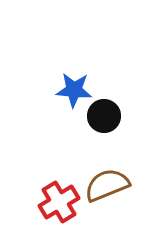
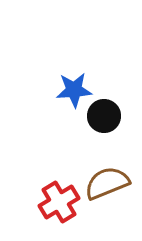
blue star: rotated 9 degrees counterclockwise
brown semicircle: moved 2 px up
